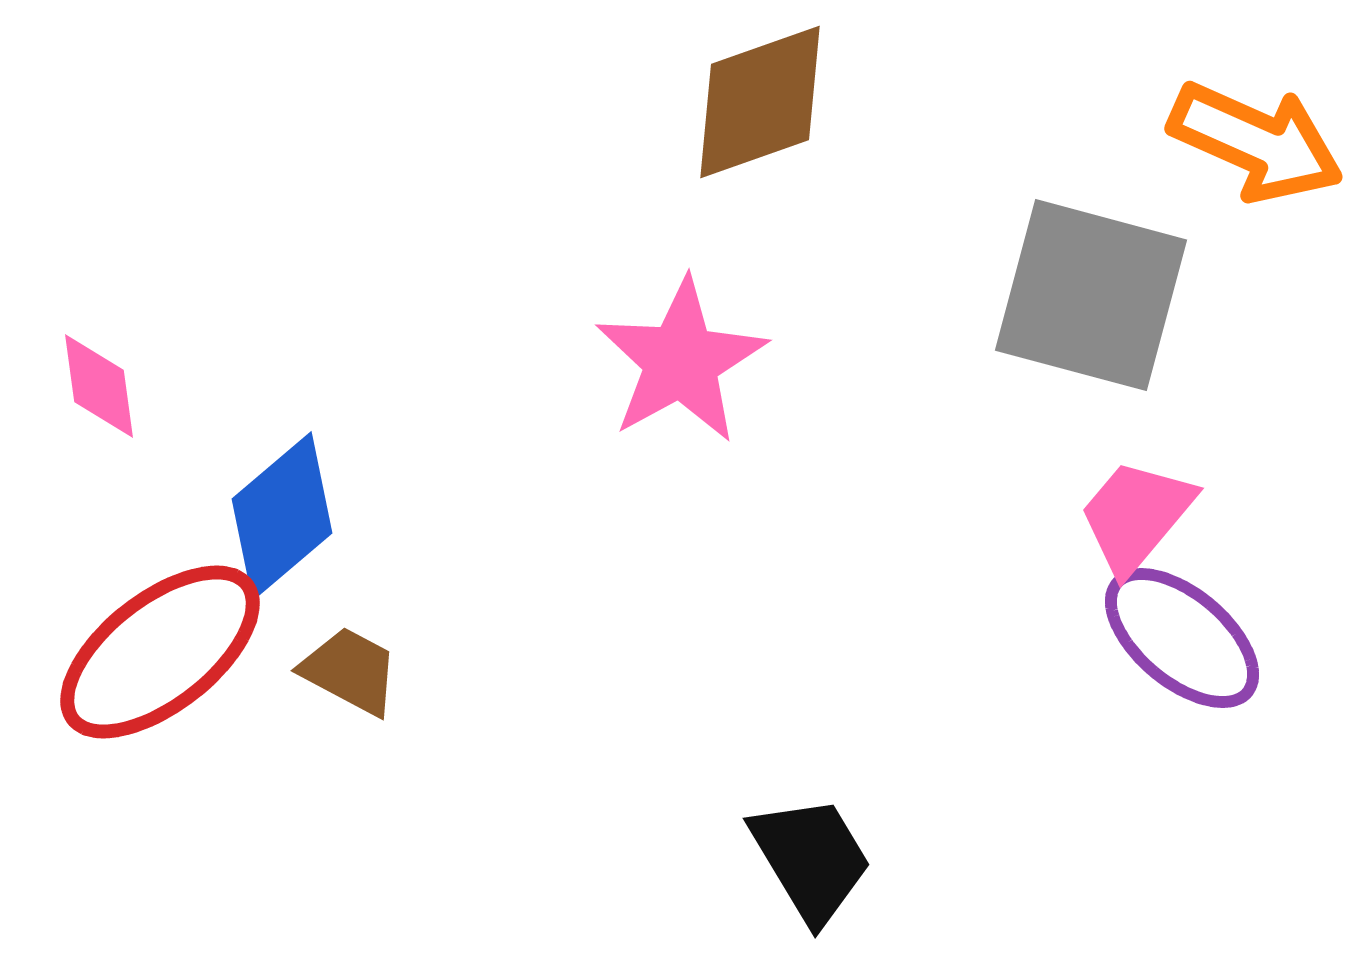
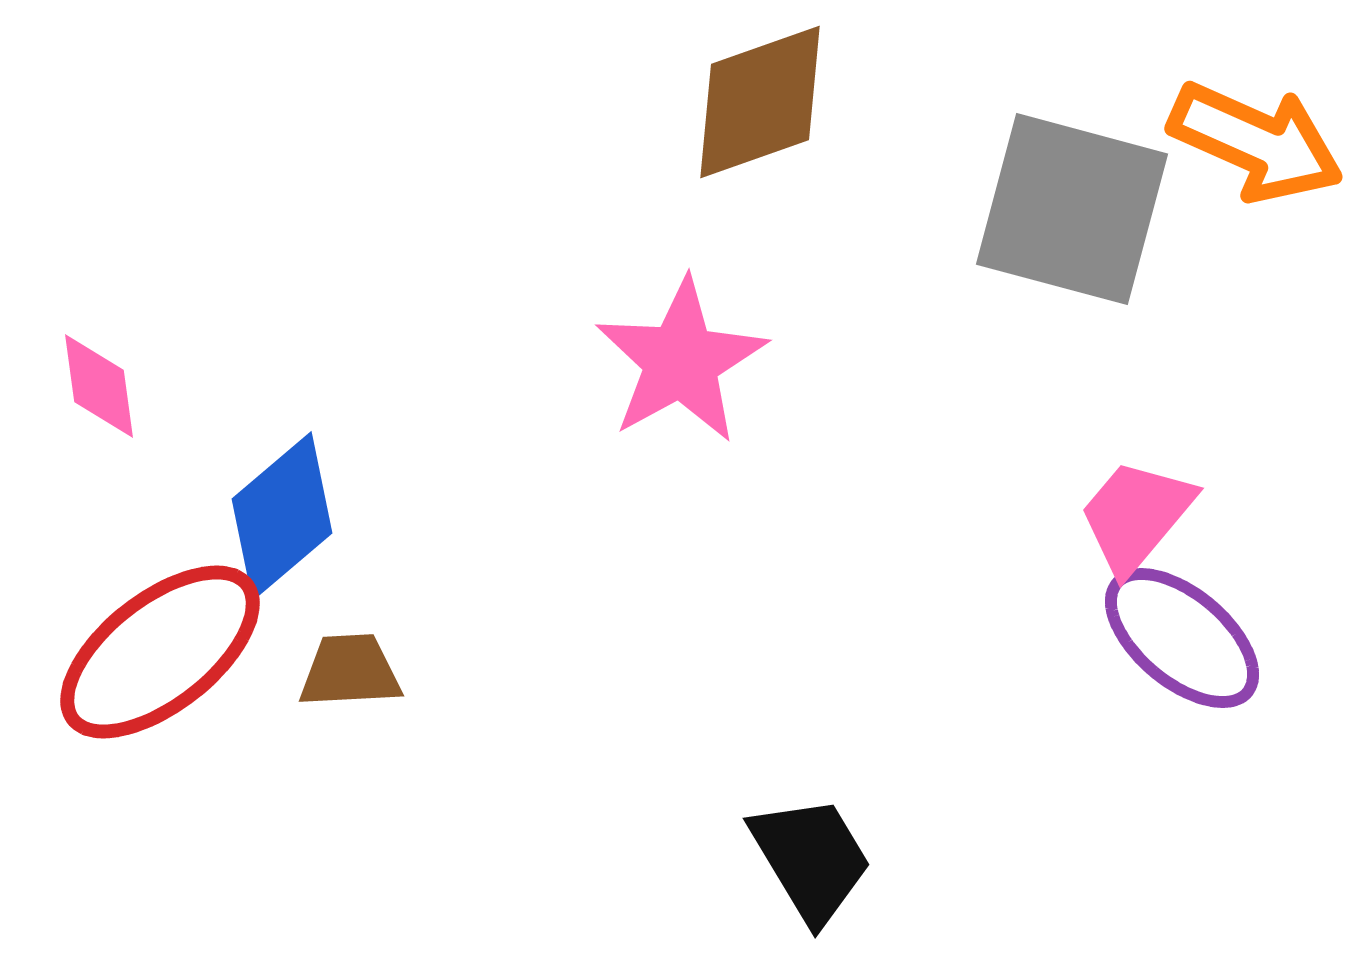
gray square: moved 19 px left, 86 px up
brown trapezoid: rotated 31 degrees counterclockwise
